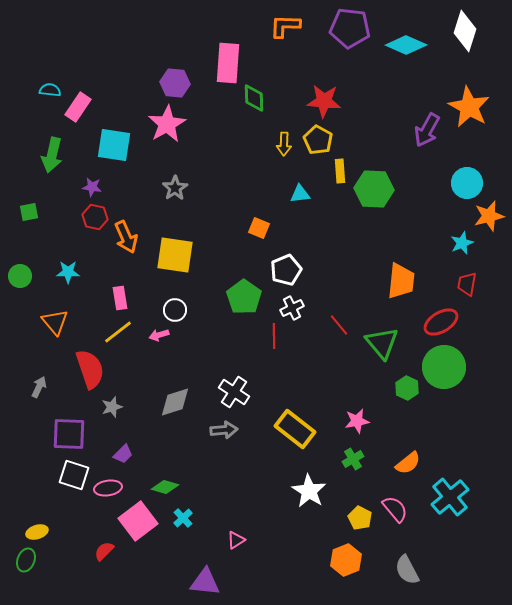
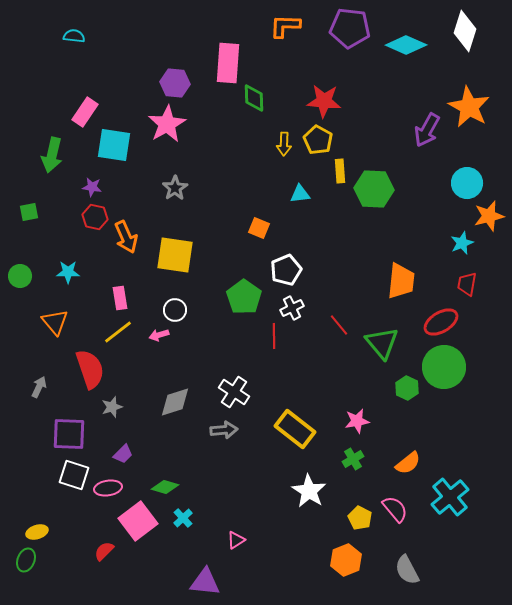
cyan semicircle at (50, 90): moved 24 px right, 54 px up
pink rectangle at (78, 107): moved 7 px right, 5 px down
